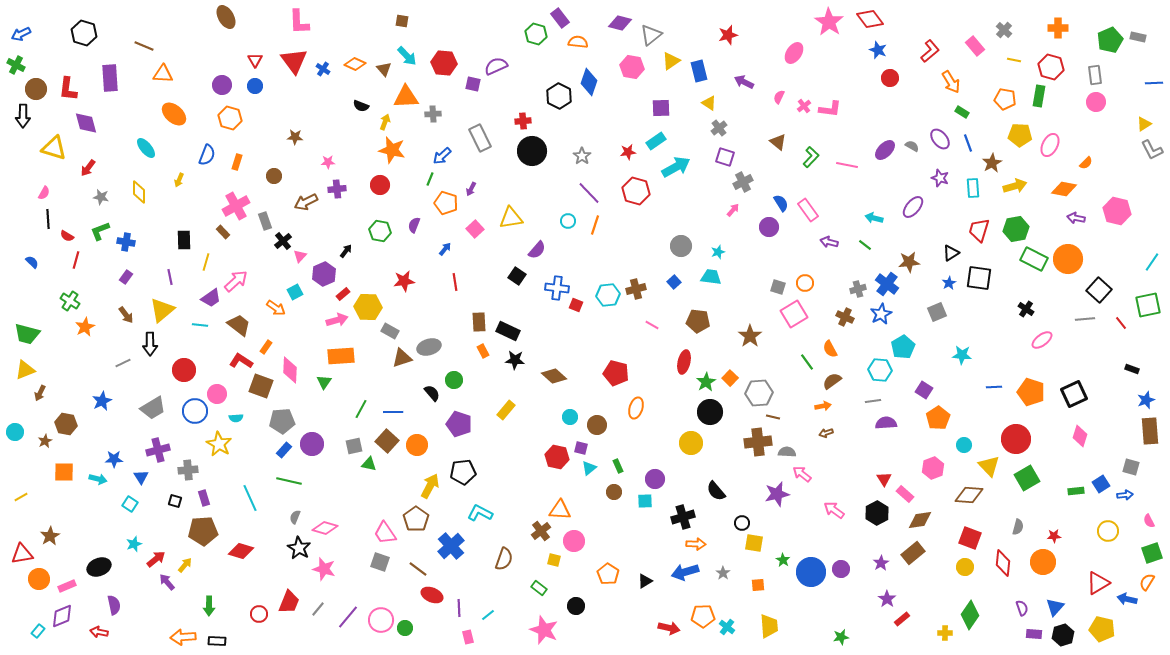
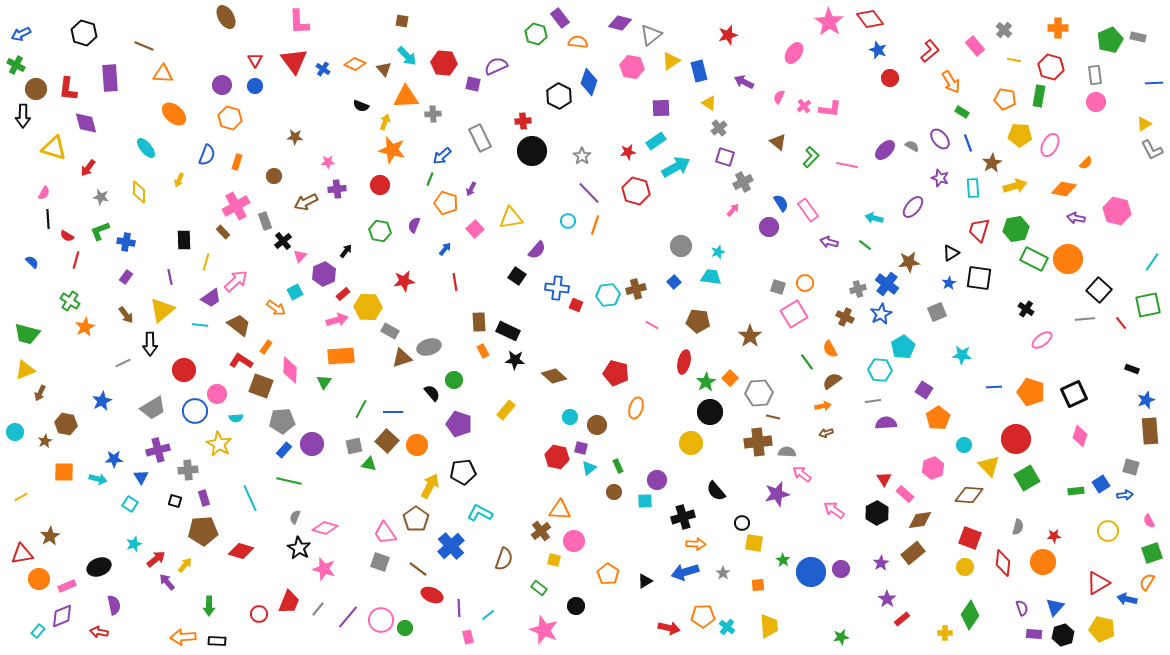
purple circle at (655, 479): moved 2 px right, 1 px down
